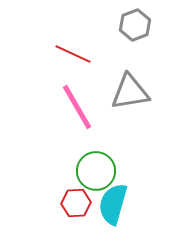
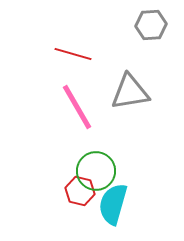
gray hexagon: moved 16 px right; rotated 16 degrees clockwise
red line: rotated 9 degrees counterclockwise
red hexagon: moved 4 px right, 12 px up; rotated 16 degrees clockwise
